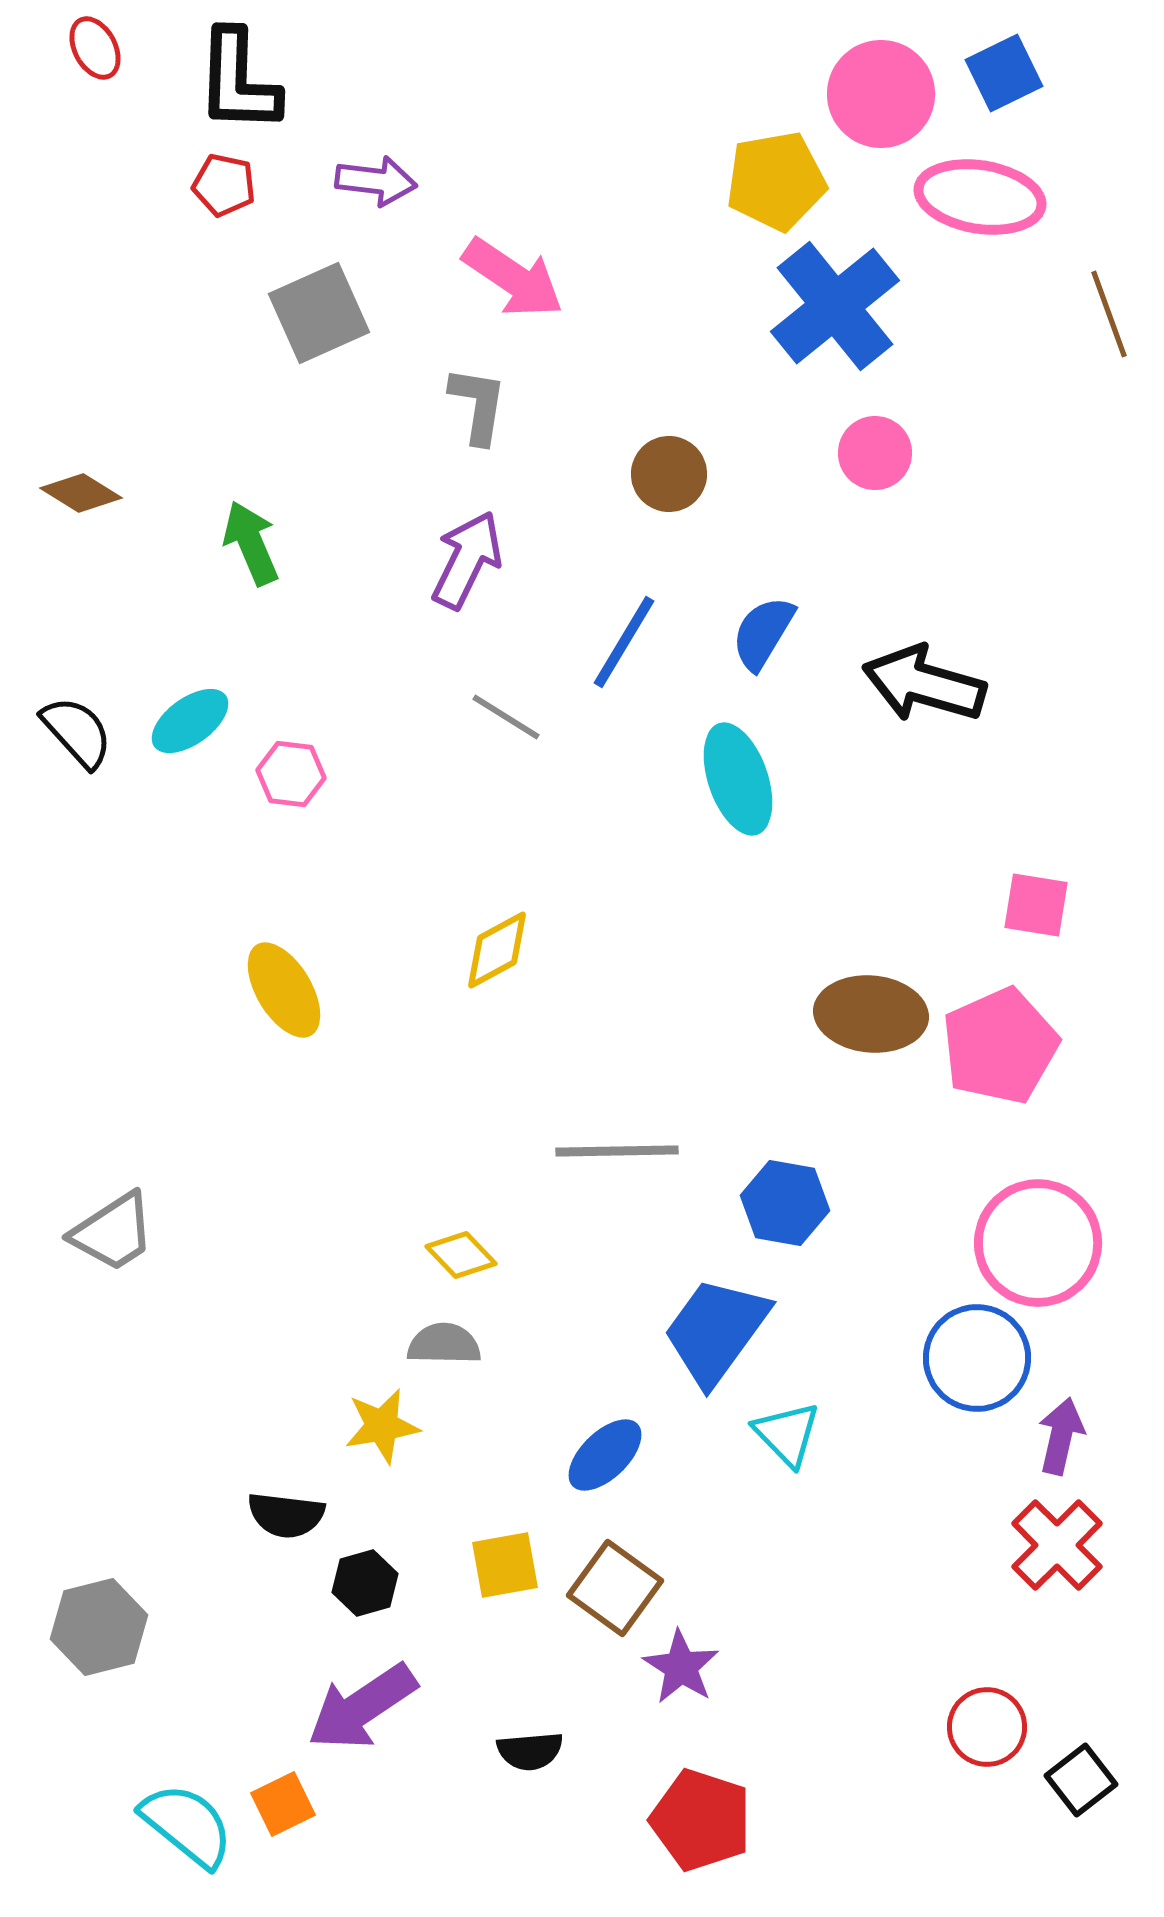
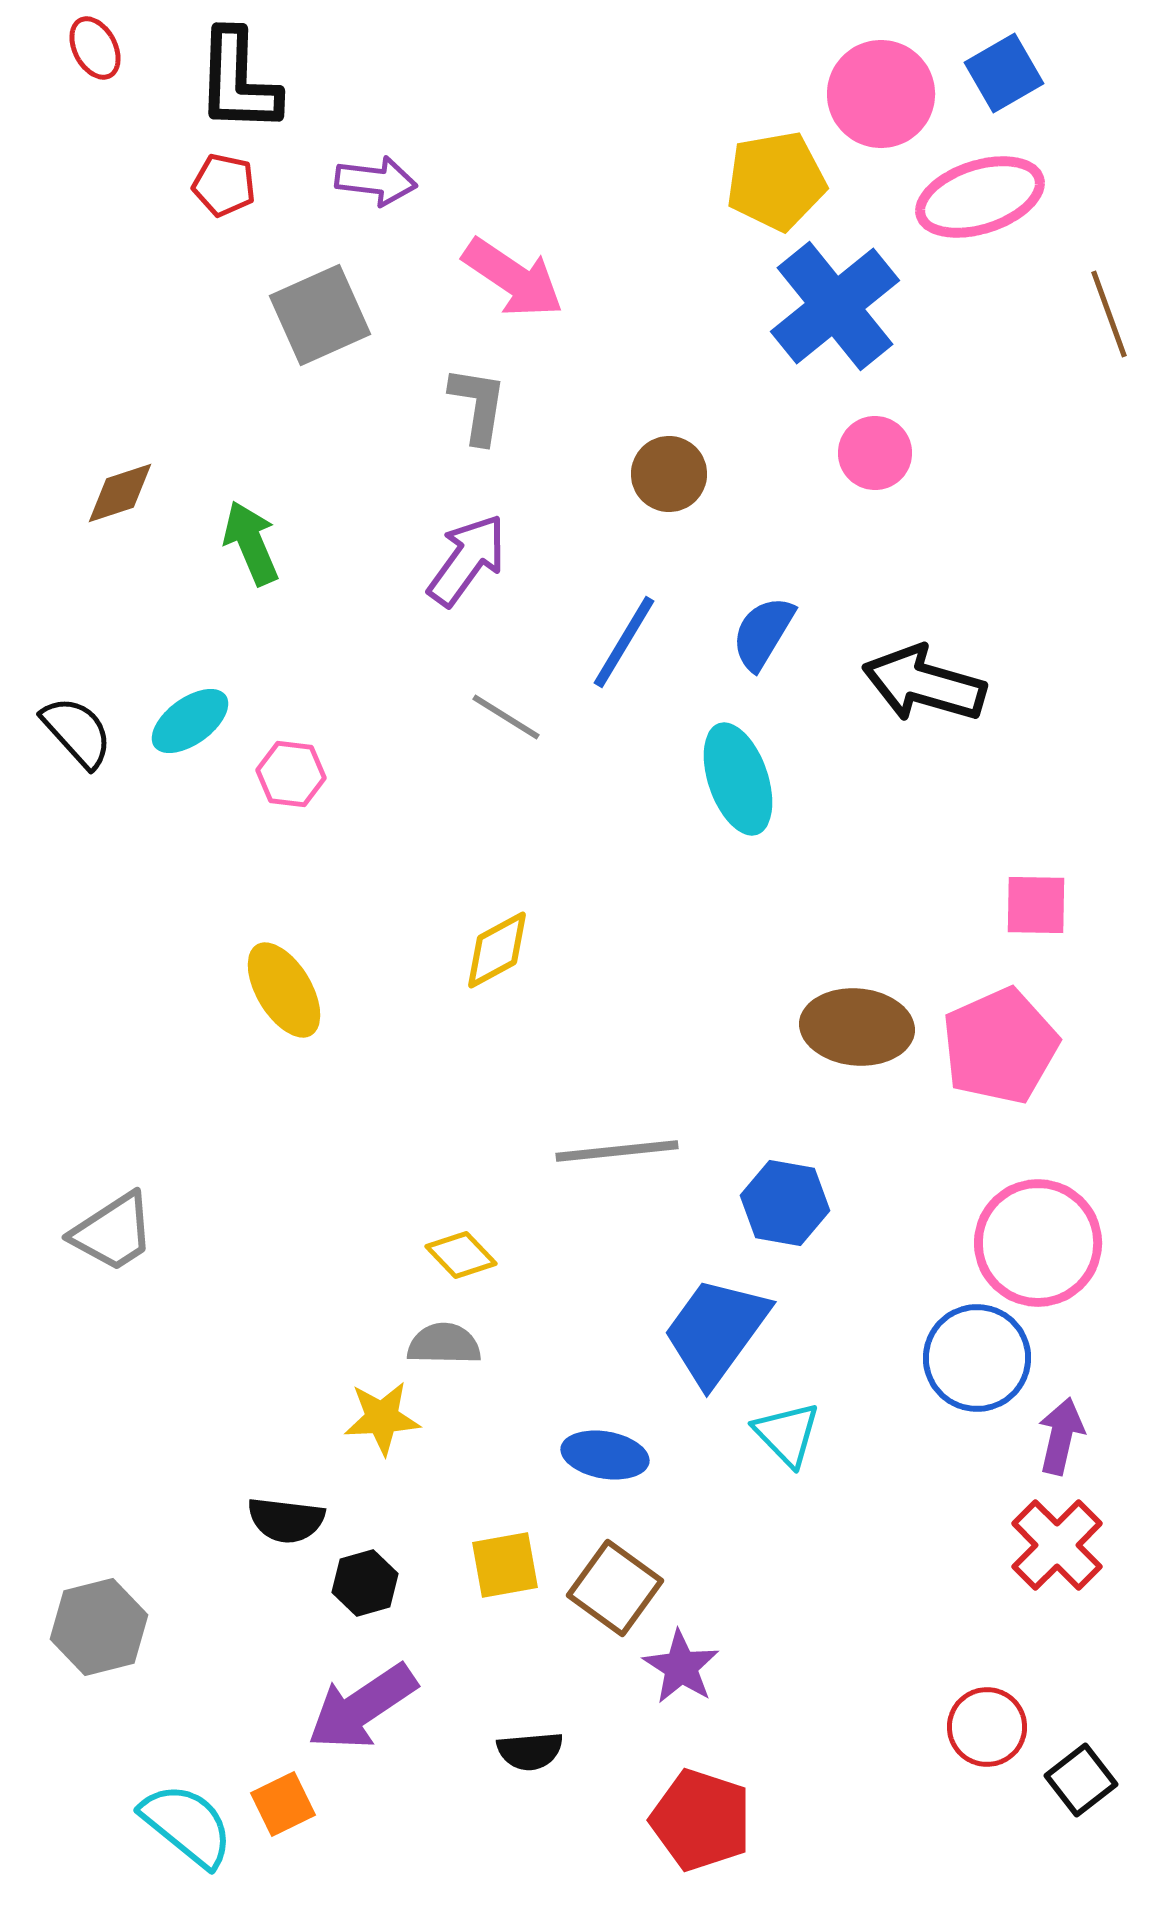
blue square at (1004, 73): rotated 4 degrees counterclockwise
pink ellipse at (980, 197): rotated 27 degrees counterclockwise
gray square at (319, 313): moved 1 px right, 2 px down
brown diamond at (81, 493): moved 39 px right; rotated 50 degrees counterclockwise
purple arrow at (467, 560): rotated 10 degrees clockwise
pink square at (1036, 905): rotated 8 degrees counterclockwise
brown ellipse at (871, 1014): moved 14 px left, 13 px down
gray line at (617, 1151): rotated 5 degrees counterclockwise
yellow star at (382, 1426): moved 8 px up; rotated 6 degrees clockwise
blue ellipse at (605, 1455): rotated 54 degrees clockwise
black semicircle at (286, 1515): moved 5 px down
